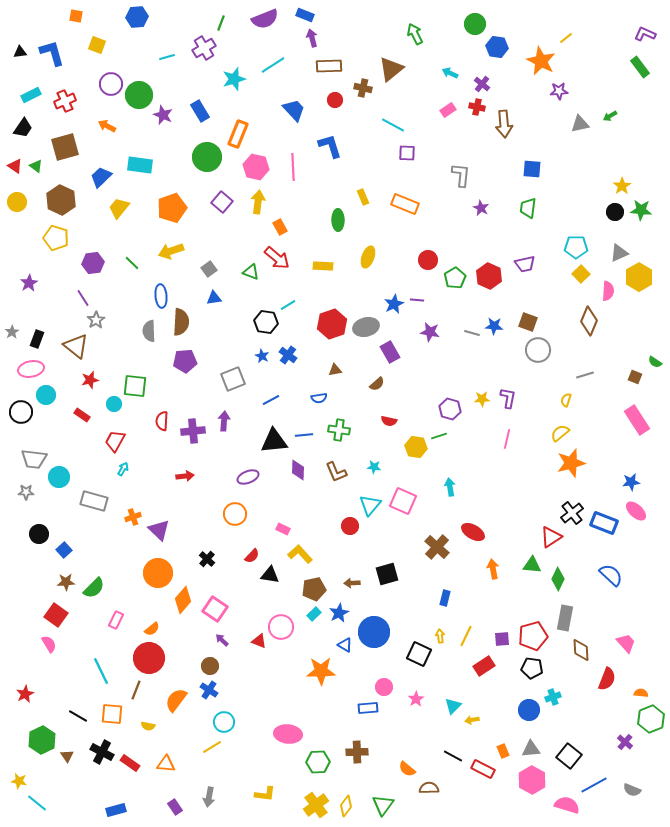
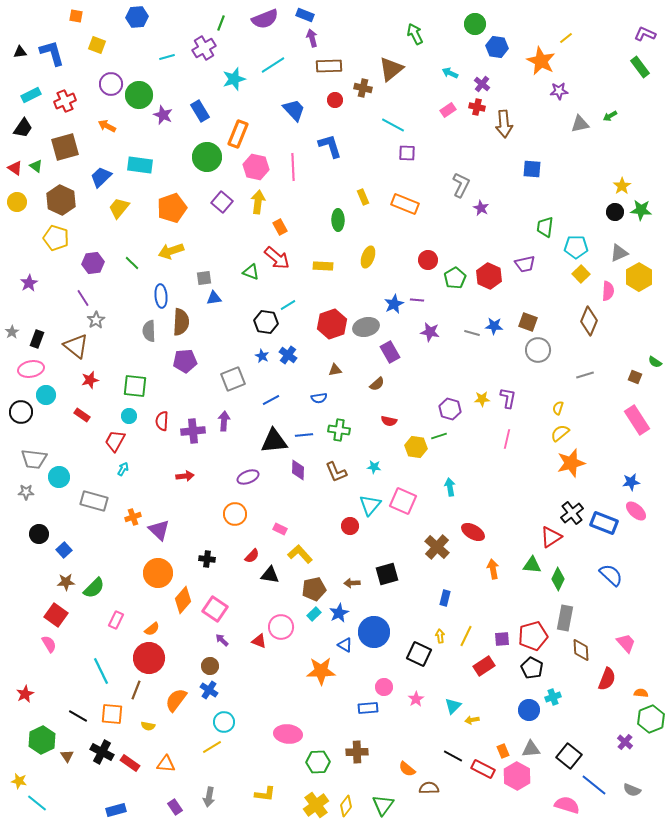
red triangle at (15, 166): moved 2 px down
gray L-shape at (461, 175): moved 10 px down; rotated 20 degrees clockwise
green trapezoid at (528, 208): moved 17 px right, 19 px down
gray square at (209, 269): moved 5 px left, 9 px down; rotated 28 degrees clockwise
yellow semicircle at (566, 400): moved 8 px left, 8 px down
cyan circle at (114, 404): moved 15 px right, 12 px down
pink rectangle at (283, 529): moved 3 px left
black cross at (207, 559): rotated 35 degrees counterclockwise
black pentagon at (532, 668): rotated 20 degrees clockwise
pink hexagon at (532, 780): moved 15 px left, 4 px up
blue line at (594, 785): rotated 68 degrees clockwise
